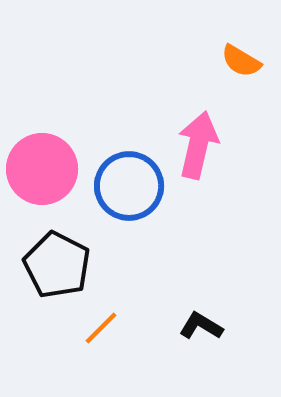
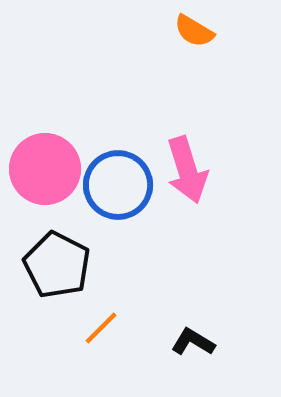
orange semicircle: moved 47 px left, 30 px up
pink arrow: moved 11 px left, 25 px down; rotated 150 degrees clockwise
pink circle: moved 3 px right
blue circle: moved 11 px left, 1 px up
black L-shape: moved 8 px left, 16 px down
